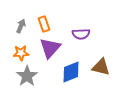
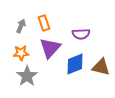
orange rectangle: moved 1 px up
blue diamond: moved 4 px right, 8 px up
